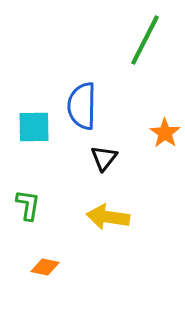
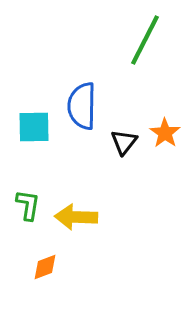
black triangle: moved 20 px right, 16 px up
yellow arrow: moved 32 px left; rotated 6 degrees counterclockwise
orange diamond: rotated 32 degrees counterclockwise
